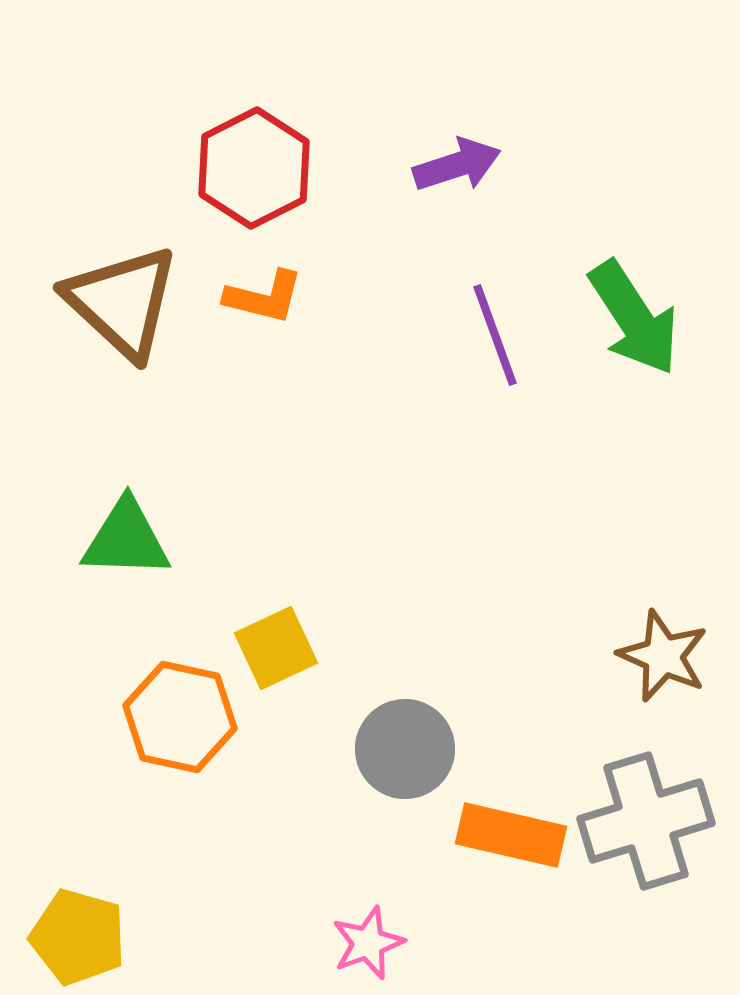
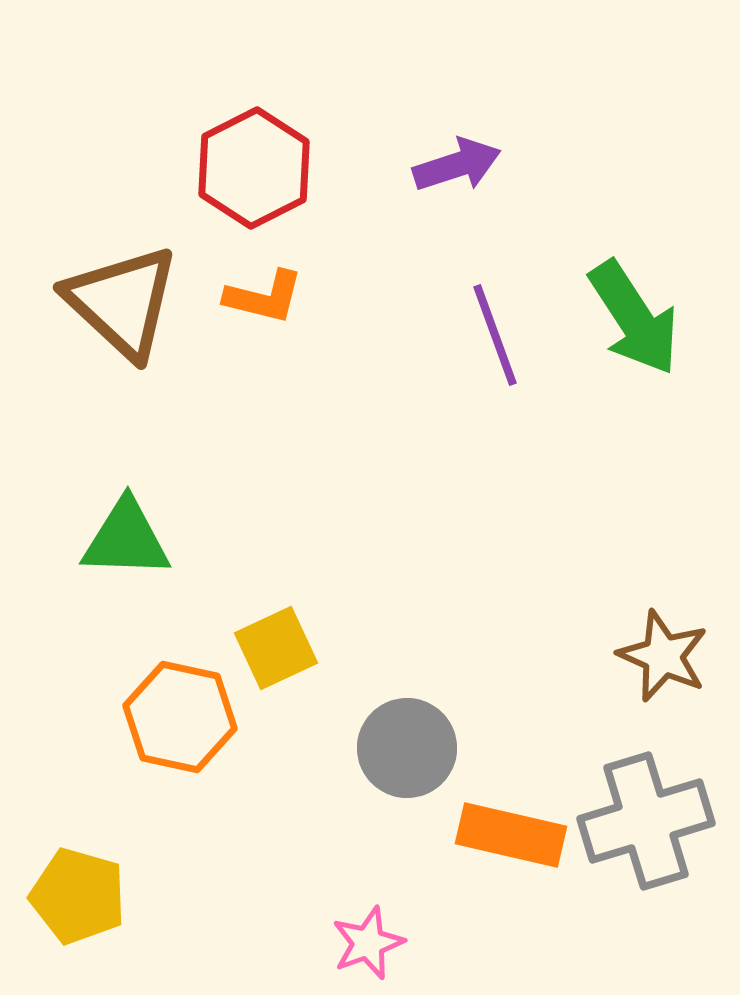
gray circle: moved 2 px right, 1 px up
yellow pentagon: moved 41 px up
